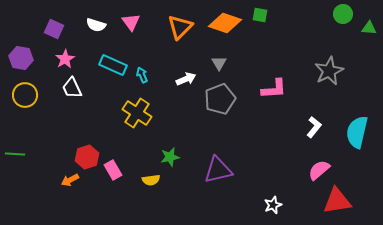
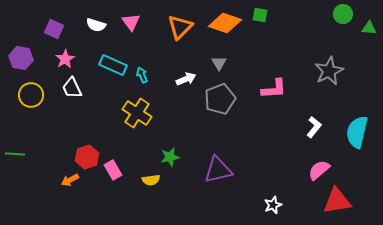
yellow circle: moved 6 px right
